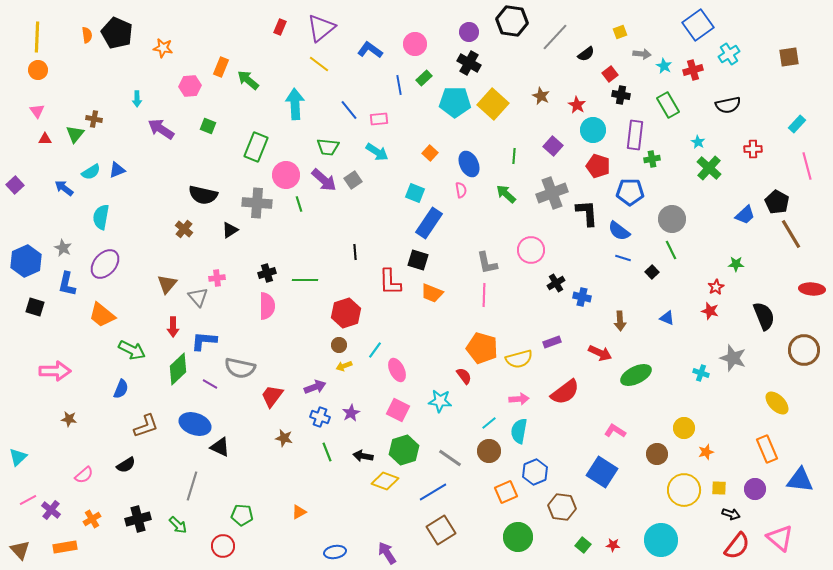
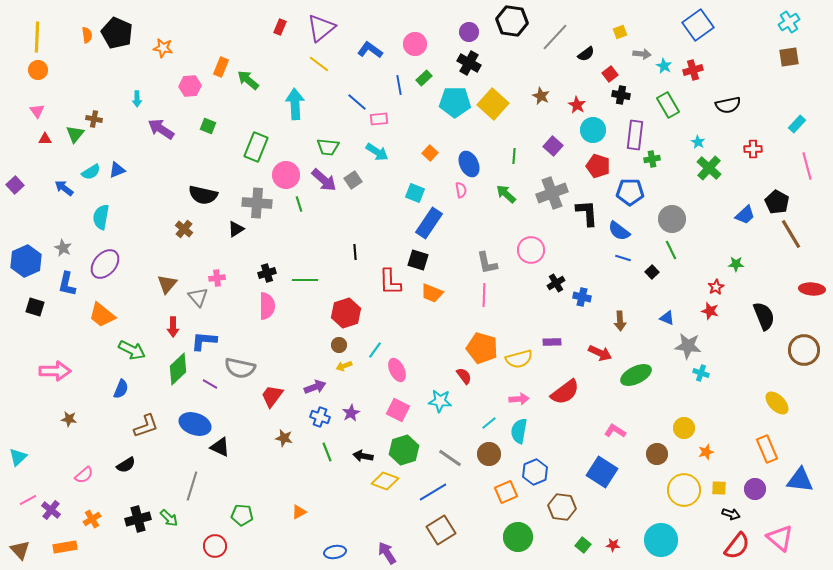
cyan cross at (729, 54): moved 60 px right, 32 px up
blue line at (349, 110): moved 8 px right, 8 px up; rotated 10 degrees counterclockwise
black triangle at (230, 230): moved 6 px right, 1 px up
purple rectangle at (552, 342): rotated 18 degrees clockwise
gray star at (733, 358): moved 45 px left, 12 px up; rotated 12 degrees counterclockwise
brown circle at (489, 451): moved 3 px down
green arrow at (178, 525): moved 9 px left, 7 px up
red circle at (223, 546): moved 8 px left
